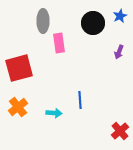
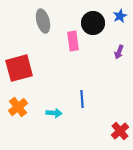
gray ellipse: rotated 15 degrees counterclockwise
pink rectangle: moved 14 px right, 2 px up
blue line: moved 2 px right, 1 px up
